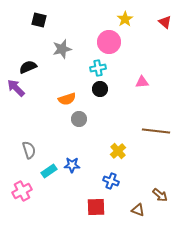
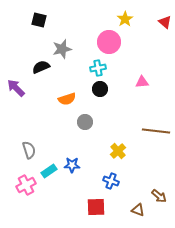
black semicircle: moved 13 px right
gray circle: moved 6 px right, 3 px down
pink cross: moved 4 px right, 6 px up
brown arrow: moved 1 px left, 1 px down
